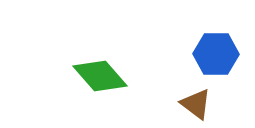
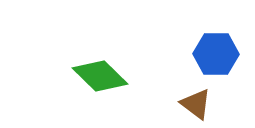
green diamond: rotated 4 degrees counterclockwise
